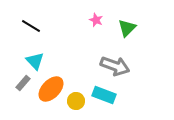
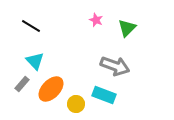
gray rectangle: moved 1 px left, 1 px down
yellow circle: moved 3 px down
